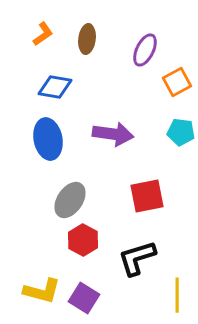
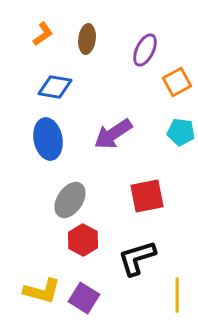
purple arrow: rotated 138 degrees clockwise
